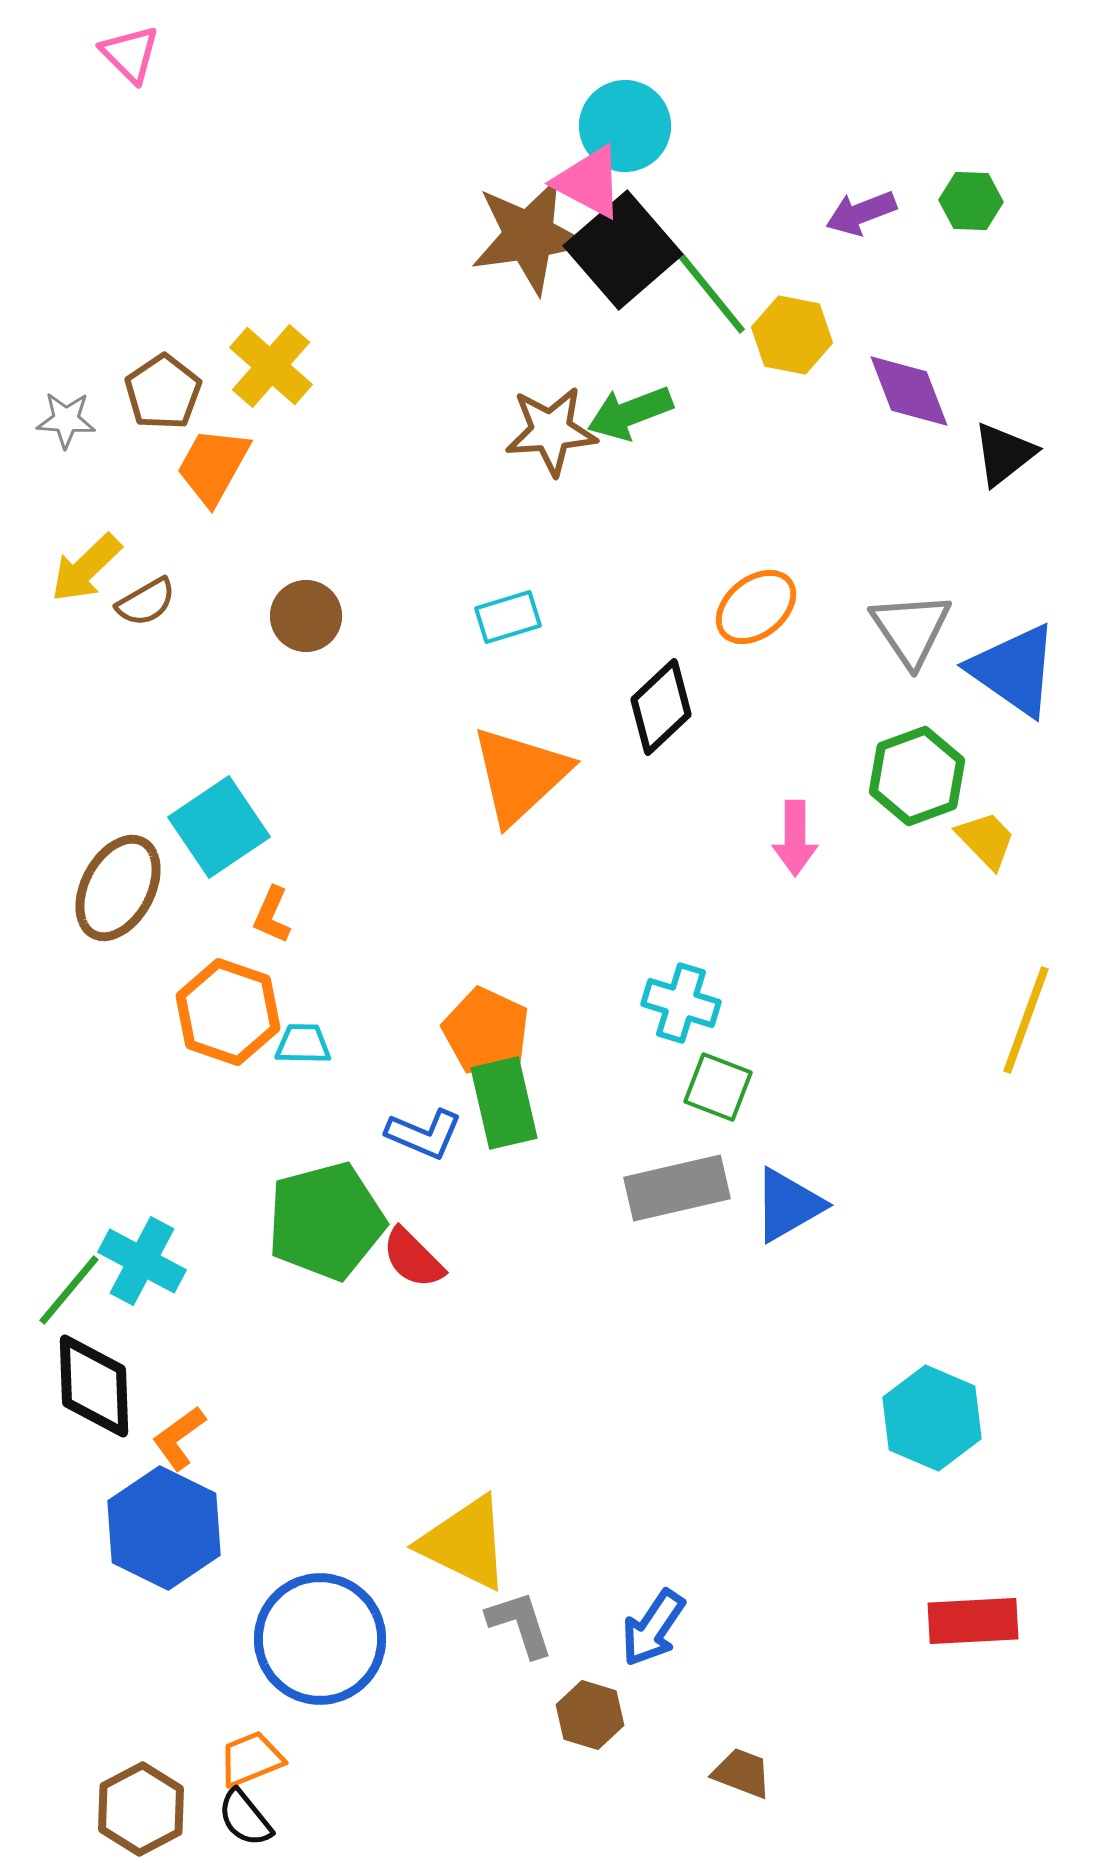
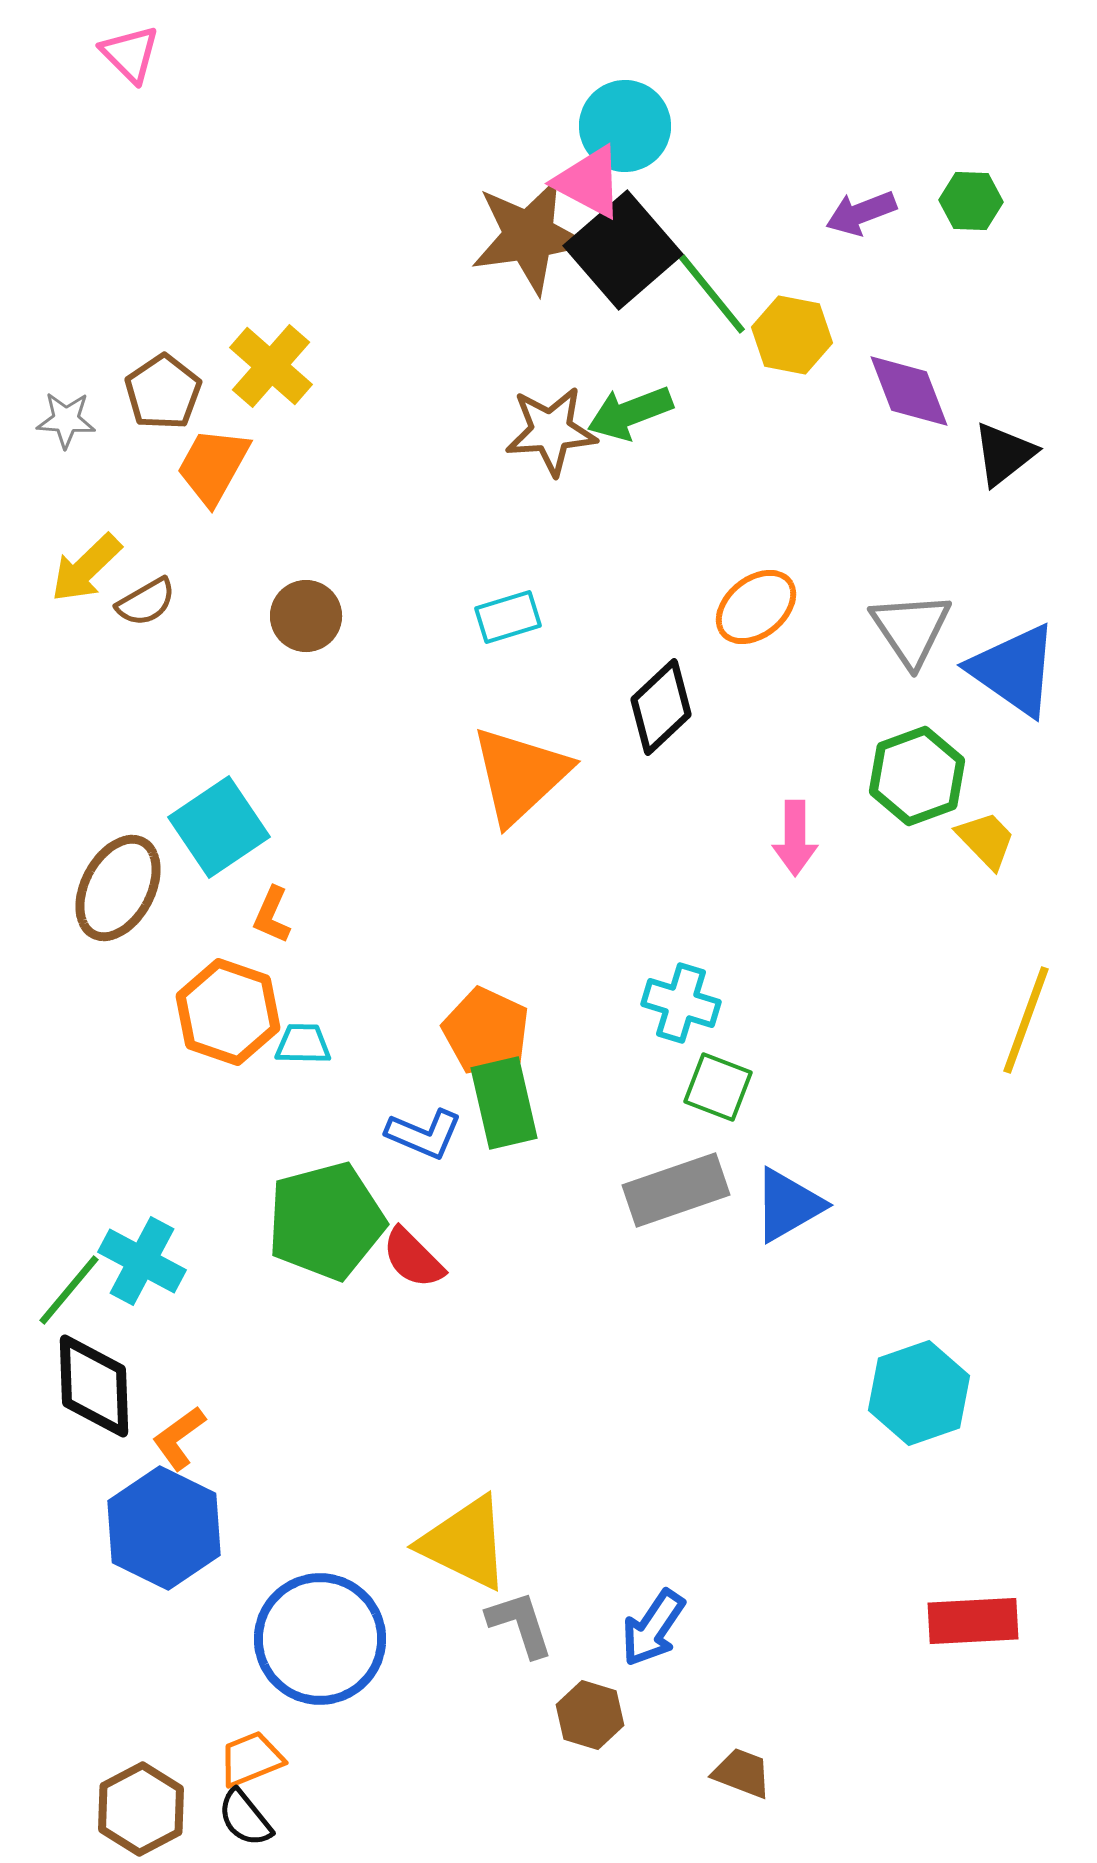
gray rectangle at (677, 1188): moved 1 px left, 2 px down; rotated 6 degrees counterclockwise
cyan hexagon at (932, 1418): moved 13 px left, 25 px up; rotated 18 degrees clockwise
